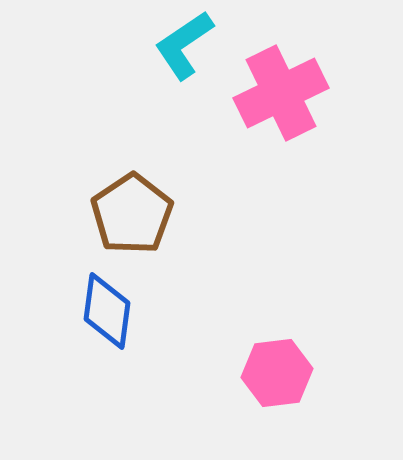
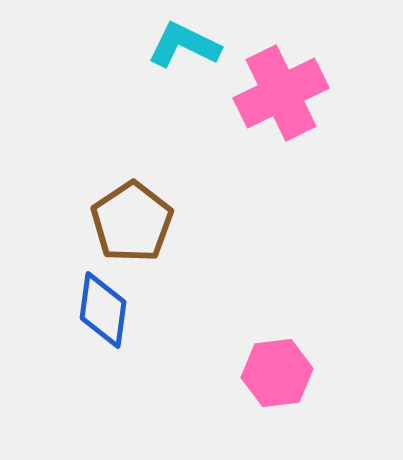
cyan L-shape: rotated 60 degrees clockwise
brown pentagon: moved 8 px down
blue diamond: moved 4 px left, 1 px up
